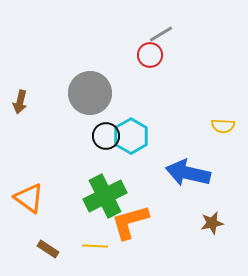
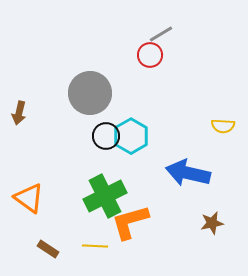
brown arrow: moved 1 px left, 11 px down
